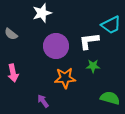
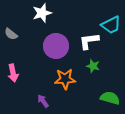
green star: rotated 16 degrees clockwise
orange star: moved 1 px down
